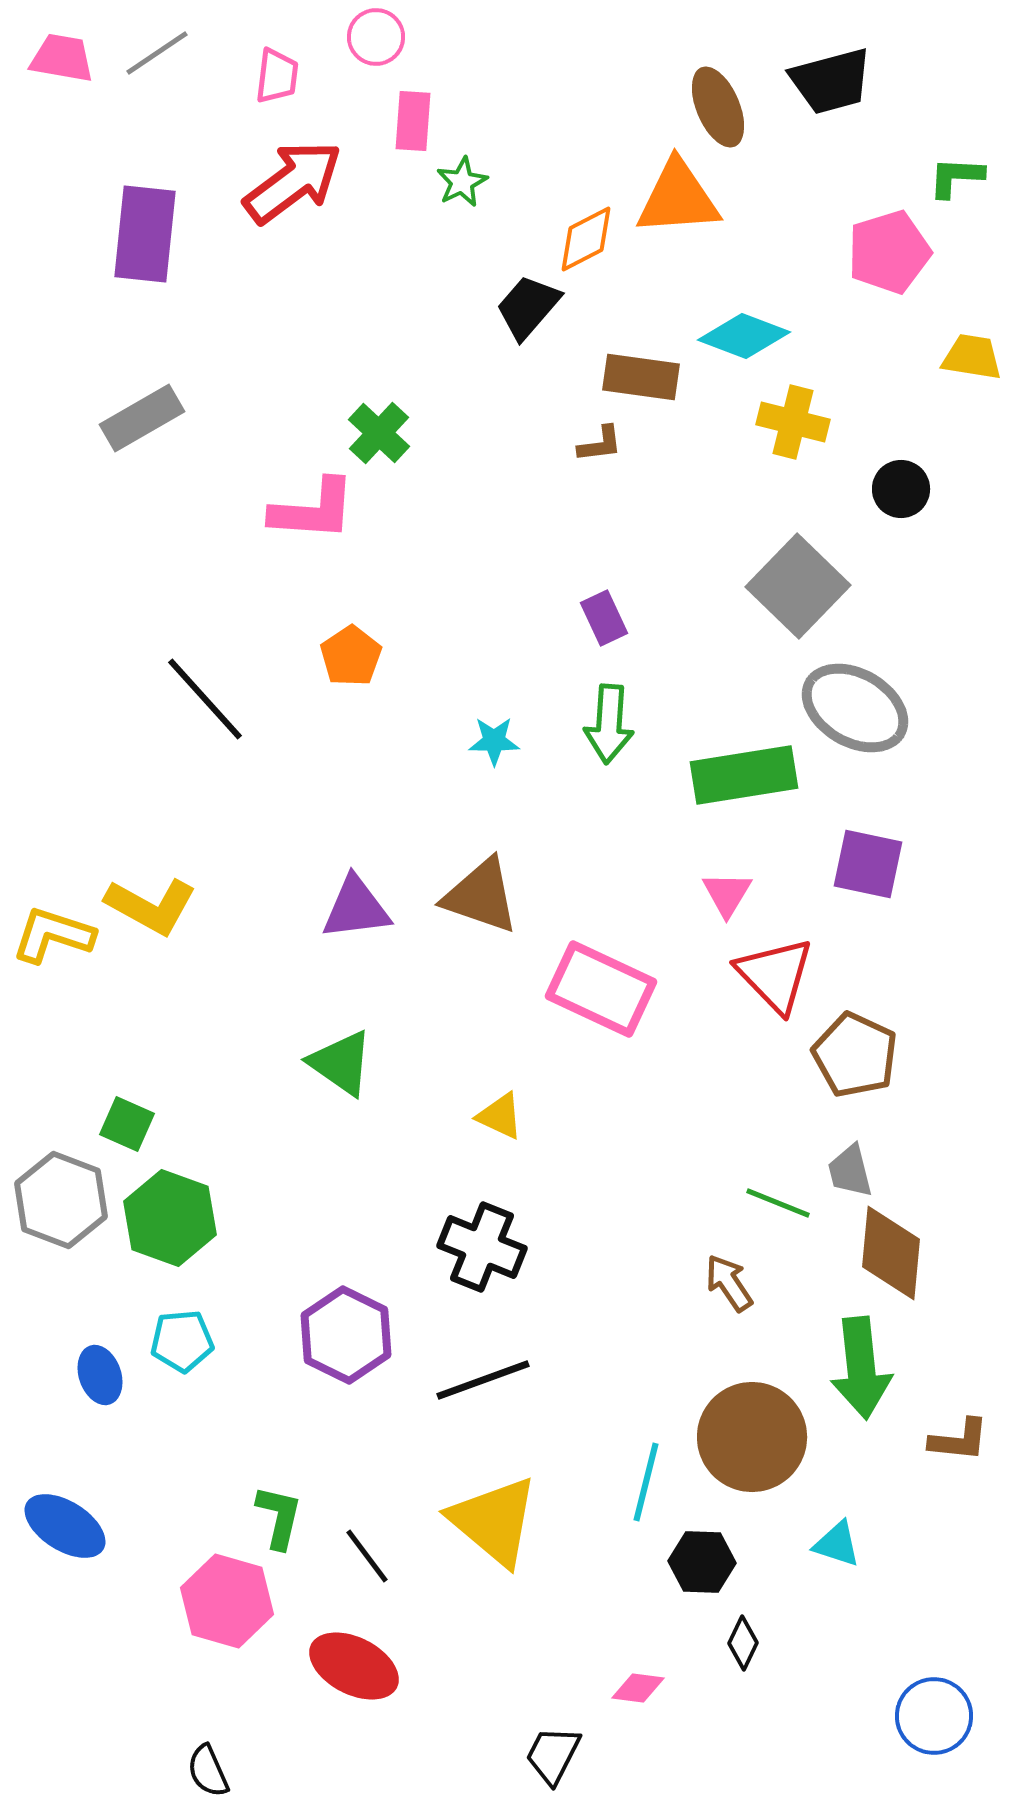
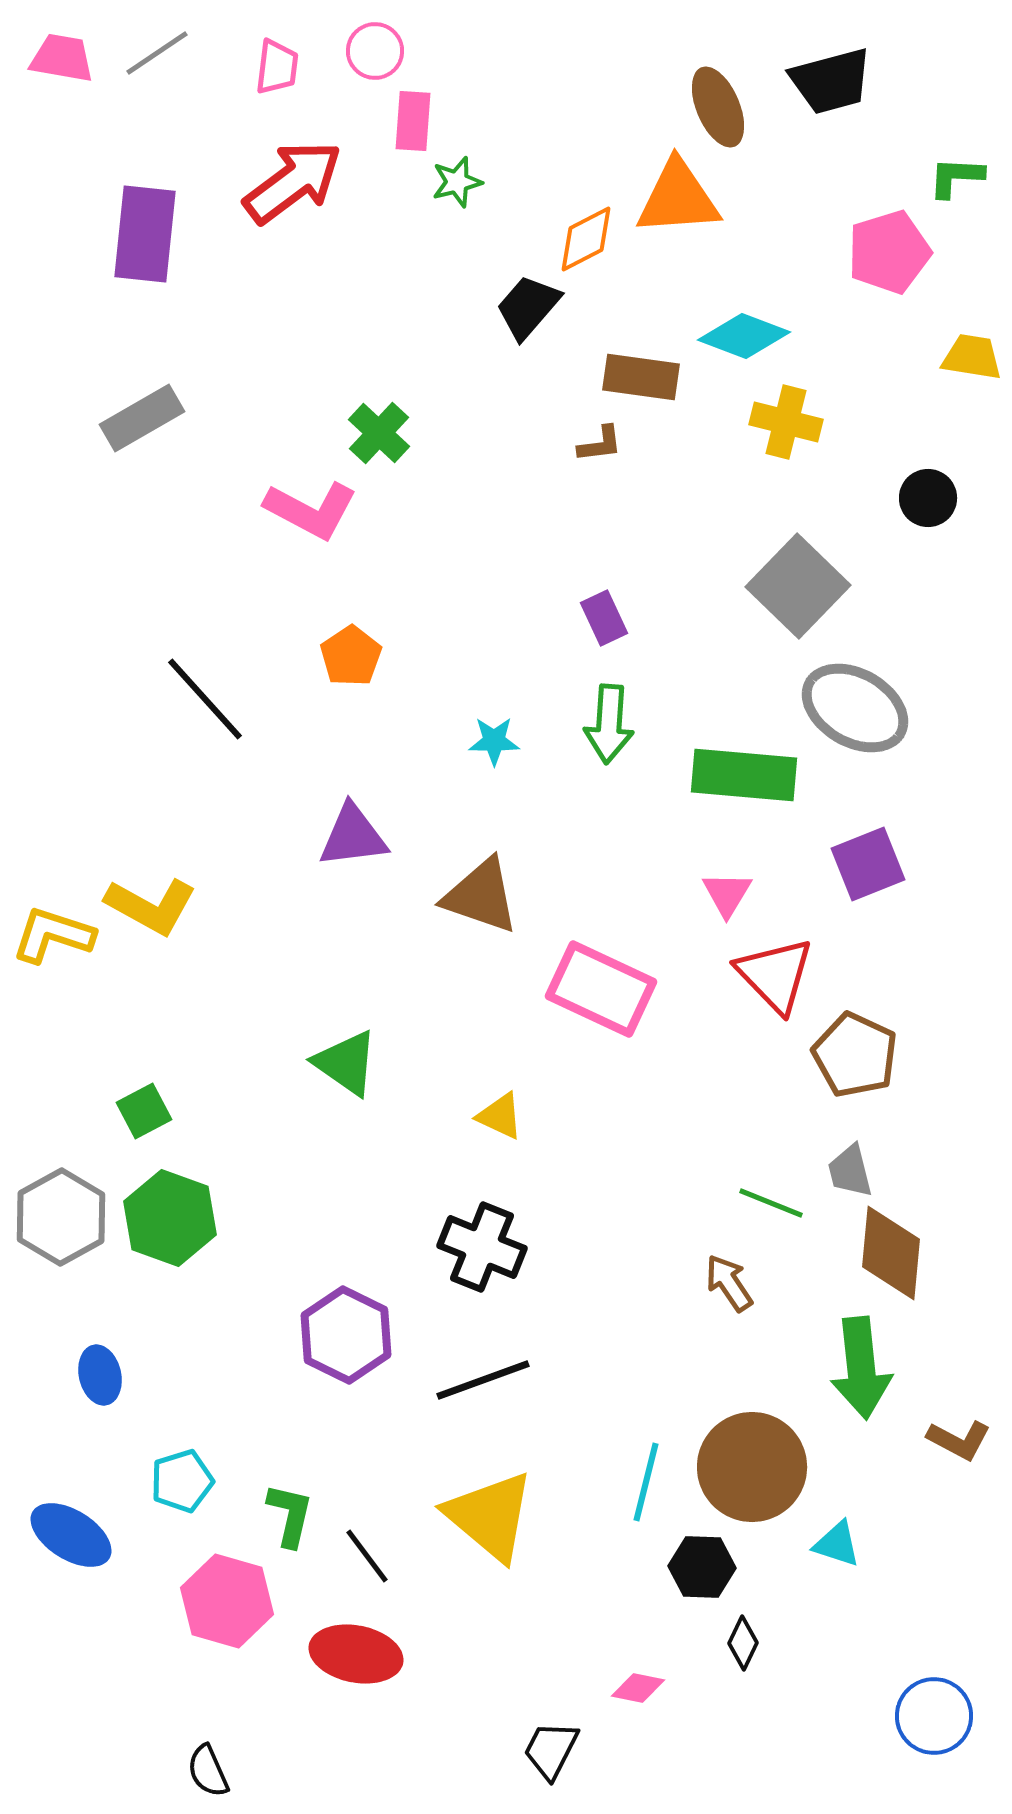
pink circle at (376, 37): moved 1 px left, 14 px down
pink trapezoid at (277, 76): moved 9 px up
green star at (462, 182): moved 5 px left; rotated 12 degrees clockwise
yellow cross at (793, 422): moved 7 px left
black circle at (901, 489): moved 27 px right, 9 px down
pink L-shape at (313, 510): moved 2 px left; rotated 24 degrees clockwise
green rectangle at (744, 775): rotated 14 degrees clockwise
purple square at (868, 864): rotated 34 degrees counterclockwise
purple triangle at (356, 908): moved 3 px left, 72 px up
green triangle at (341, 1063): moved 5 px right
green square at (127, 1124): moved 17 px right, 13 px up; rotated 38 degrees clockwise
gray hexagon at (61, 1200): moved 17 px down; rotated 10 degrees clockwise
green line at (778, 1203): moved 7 px left
cyan pentagon at (182, 1341): moved 140 px down; rotated 12 degrees counterclockwise
blue ellipse at (100, 1375): rotated 6 degrees clockwise
brown circle at (752, 1437): moved 30 px down
brown L-shape at (959, 1440): rotated 22 degrees clockwise
green L-shape at (279, 1517): moved 11 px right, 2 px up
yellow triangle at (494, 1521): moved 4 px left, 5 px up
blue ellipse at (65, 1526): moved 6 px right, 9 px down
black hexagon at (702, 1562): moved 5 px down
red ellipse at (354, 1666): moved 2 px right, 12 px up; rotated 16 degrees counterclockwise
pink diamond at (638, 1688): rotated 4 degrees clockwise
black trapezoid at (553, 1755): moved 2 px left, 5 px up
